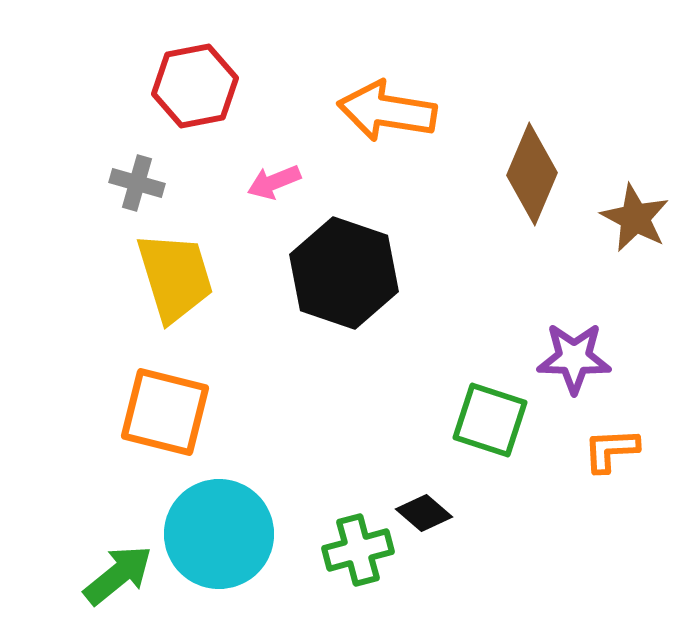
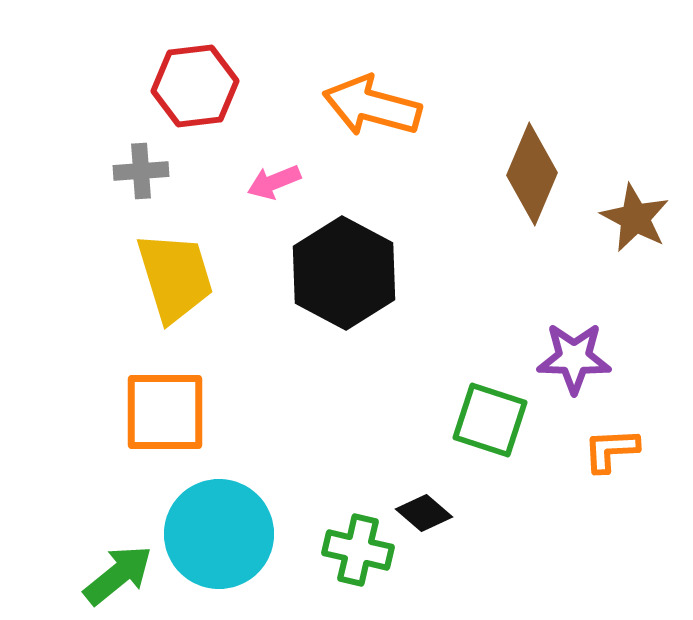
red hexagon: rotated 4 degrees clockwise
orange arrow: moved 15 px left, 5 px up; rotated 6 degrees clockwise
gray cross: moved 4 px right, 12 px up; rotated 20 degrees counterclockwise
black hexagon: rotated 9 degrees clockwise
orange square: rotated 14 degrees counterclockwise
green cross: rotated 28 degrees clockwise
